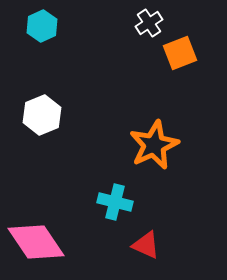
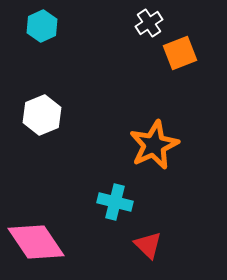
red triangle: moved 2 px right; rotated 20 degrees clockwise
